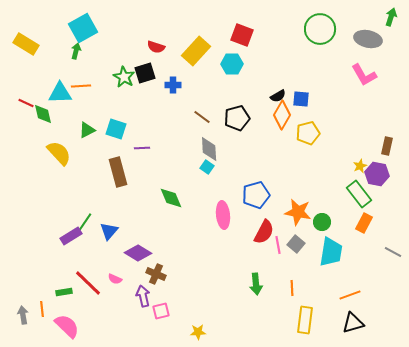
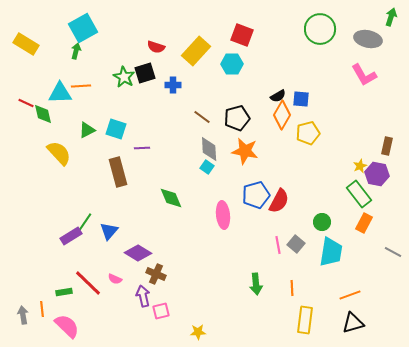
orange star at (298, 212): moved 53 px left, 61 px up
red semicircle at (264, 232): moved 15 px right, 31 px up
